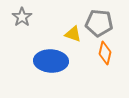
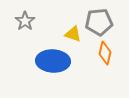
gray star: moved 3 px right, 4 px down
gray pentagon: moved 1 px up; rotated 12 degrees counterclockwise
blue ellipse: moved 2 px right
